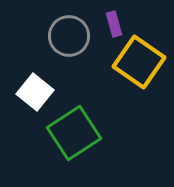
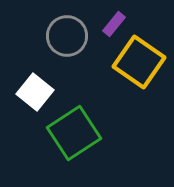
purple rectangle: rotated 55 degrees clockwise
gray circle: moved 2 px left
